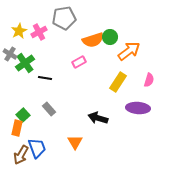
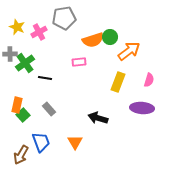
yellow star: moved 2 px left, 4 px up; rotated 21 degrees counterclockwise
gray cross: rotated 32 degrees counterclockwise
pink rectangle: rotated 24 degrees clockwise
yellow rectangle: rotated 12 degrees counterclockwise
purple ellipse: moved 4 px right
orange rectangle: moved 23 px up
blue trapezoid: moved 4 px right, 6 px up
